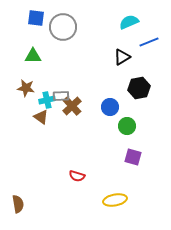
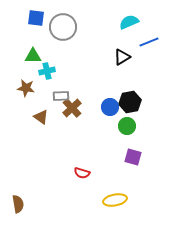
black hexagon: moved 9 px left, 14 px down
cyan cross: moved 29 px up
brown cross: moved 2 px down
red semicircle: moved 5 px right, 3 px up
